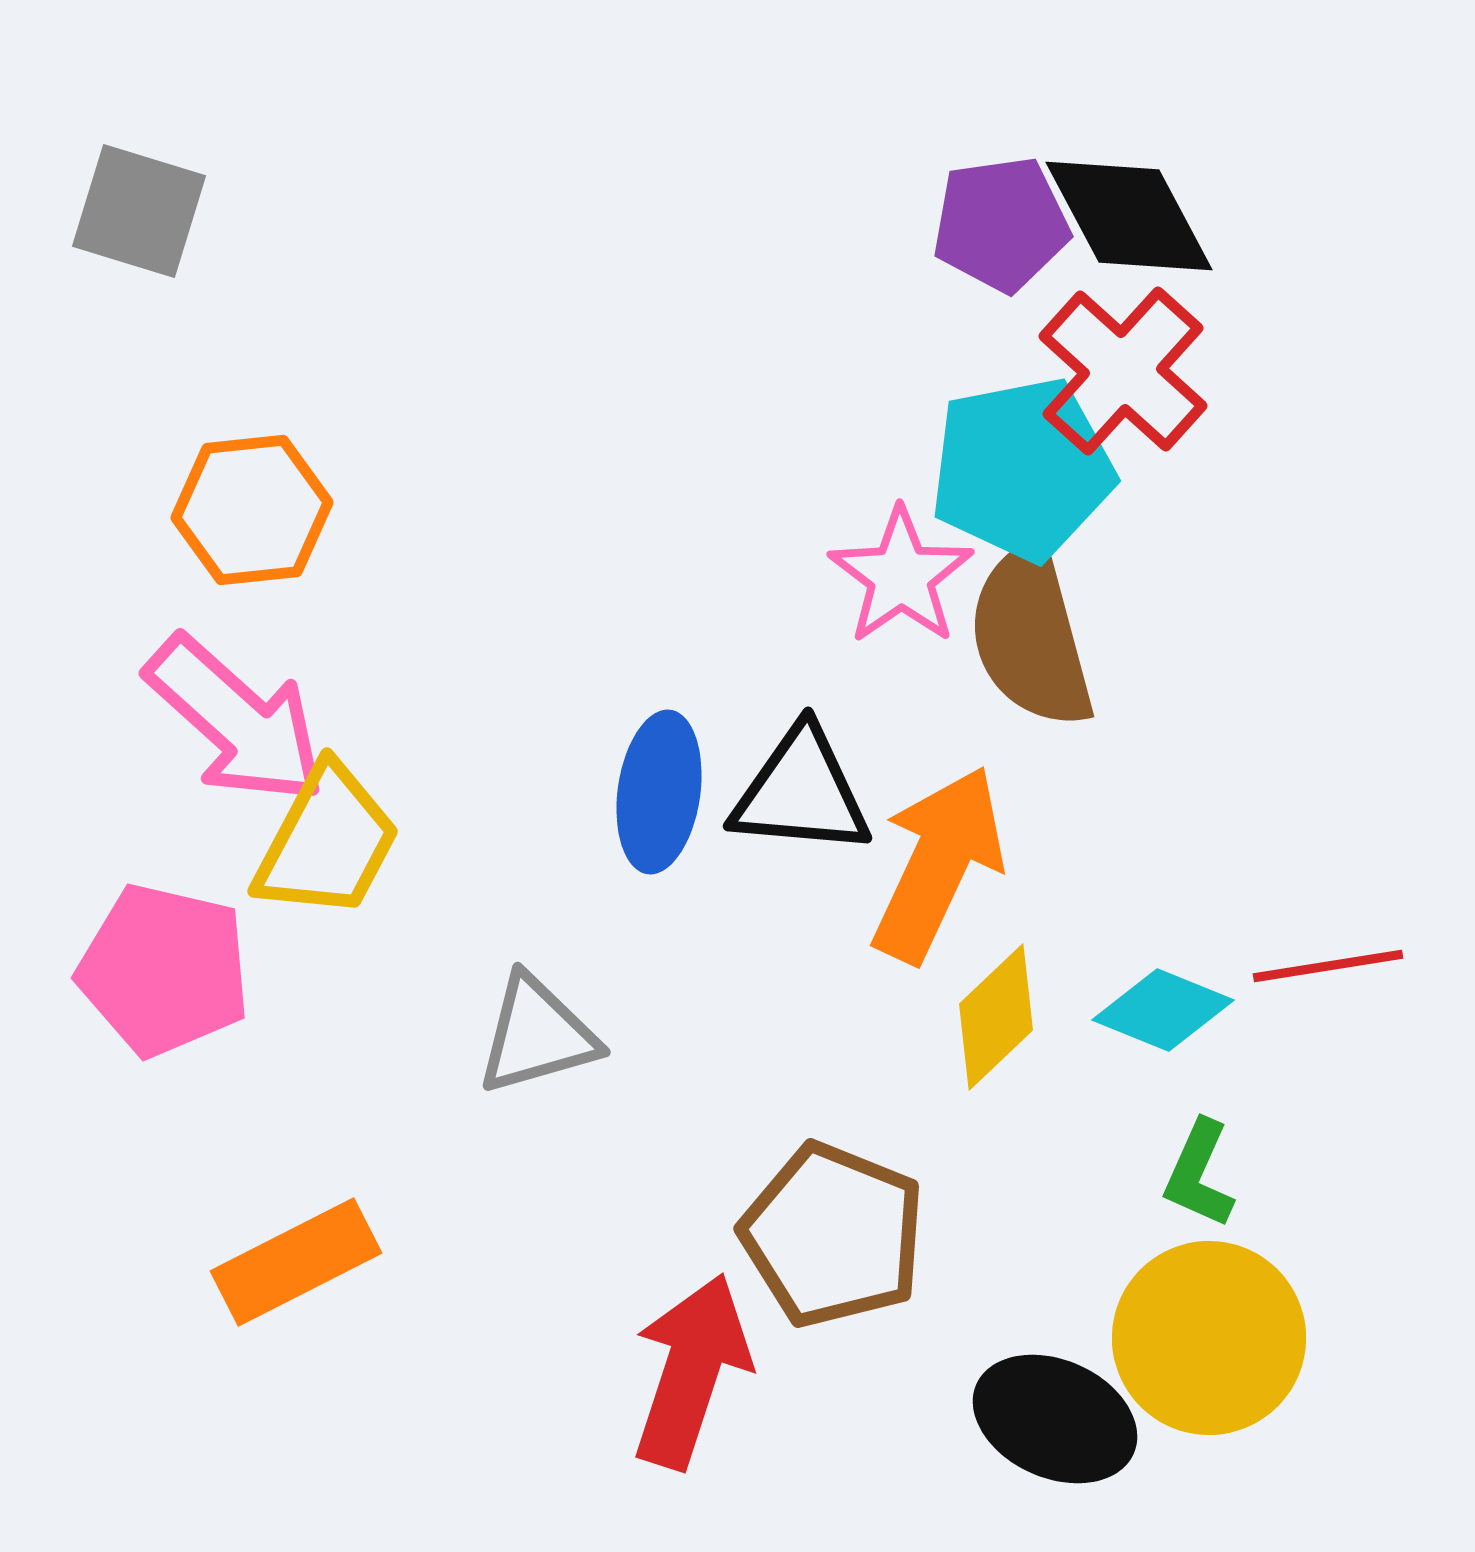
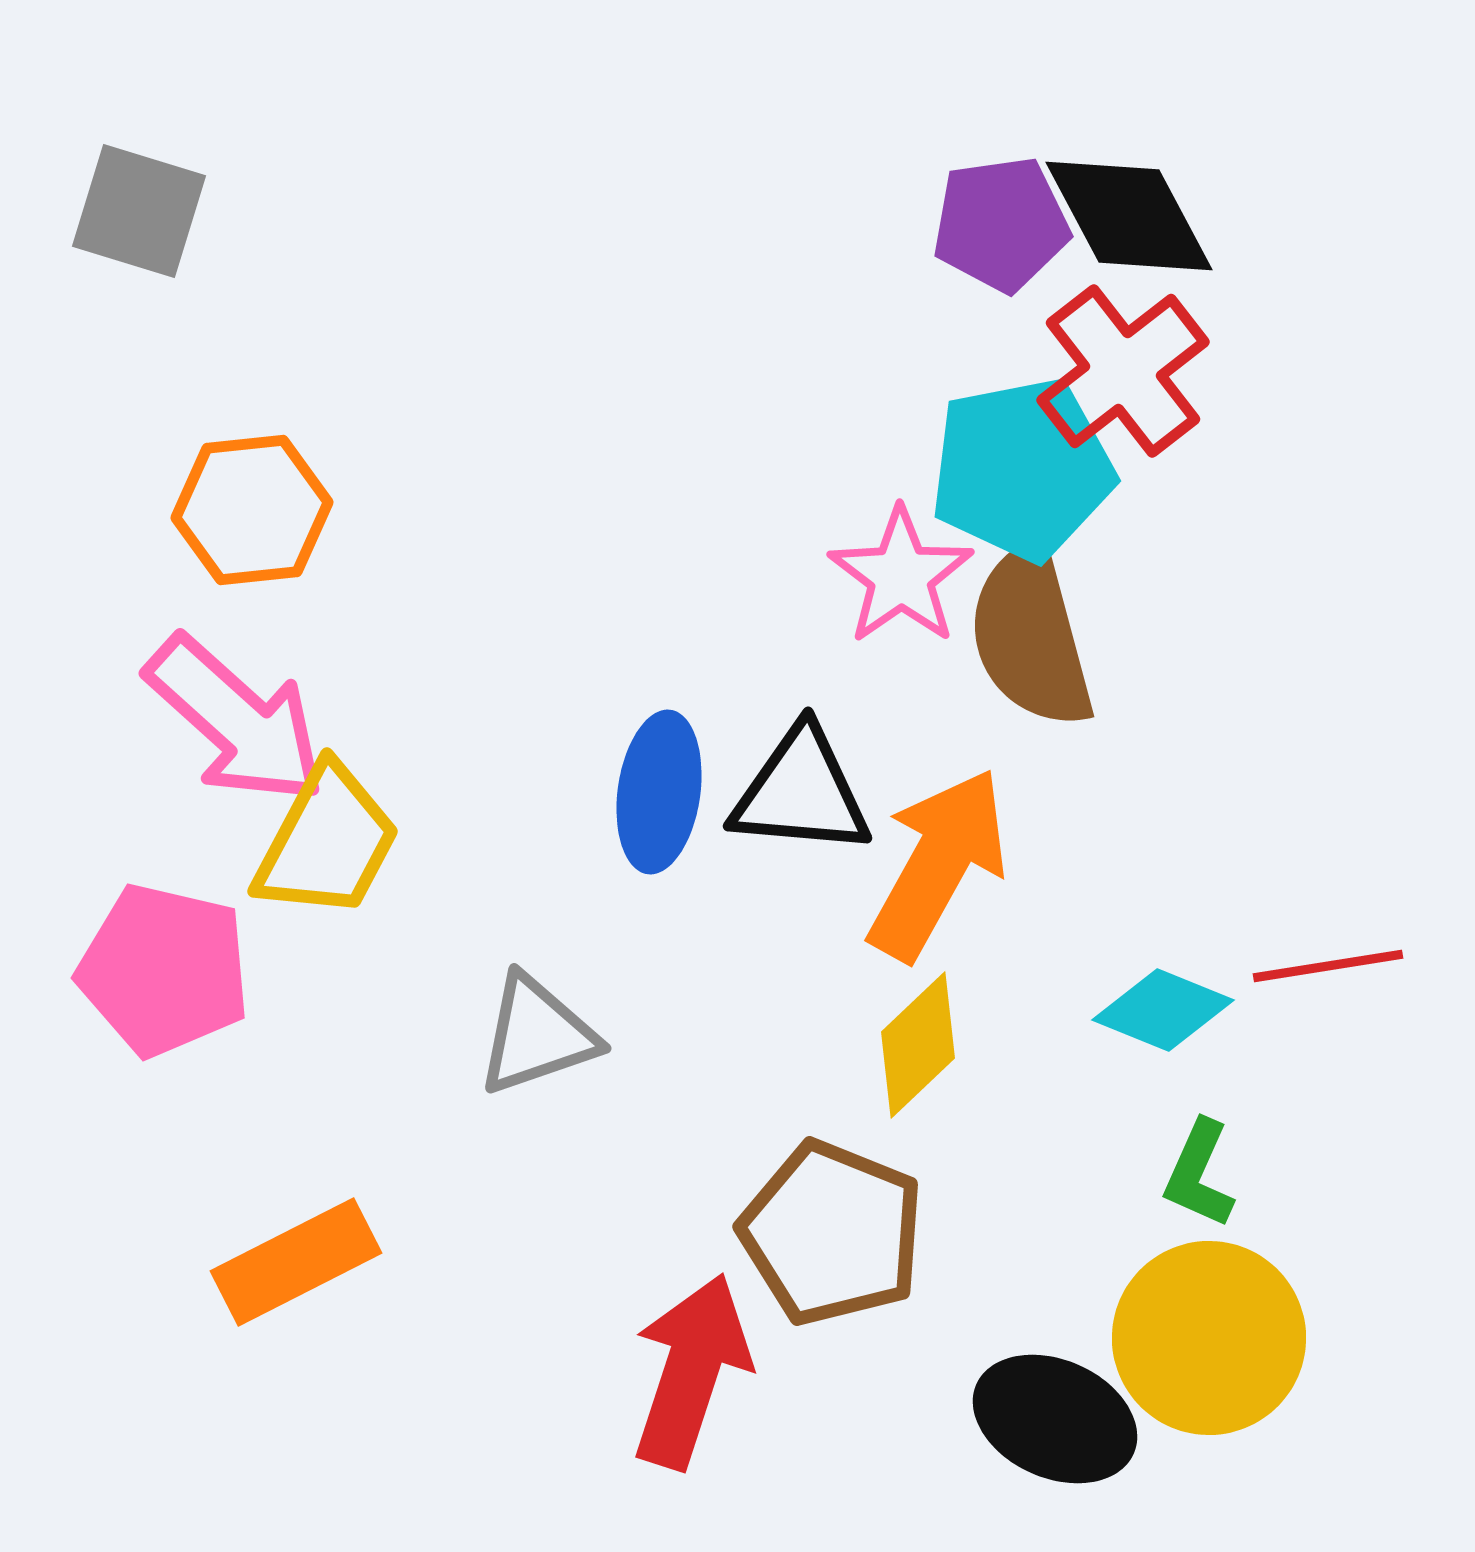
red cross: rotated 10 degrees clockwise
orange arrow: rotated 4 degrees clockwise
yellow diamond: moved 78 px left, 28 px down
gray triangle: rotated 3 degrees counterclockwise
brown pentagon: moved 1 px left, 2 px up
